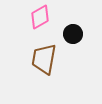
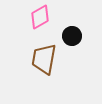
black circle: moved 1 px left, 2 px down
